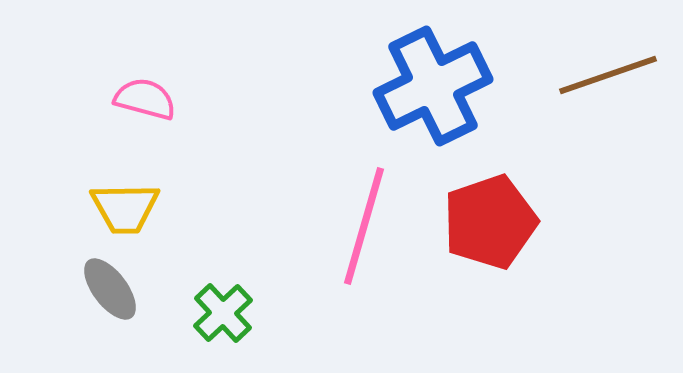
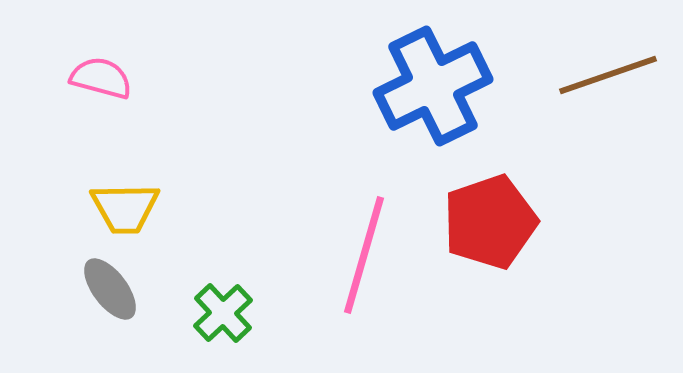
pink semicircle: moved 44 px left, 21 px up
pink line: moved 29 px down
